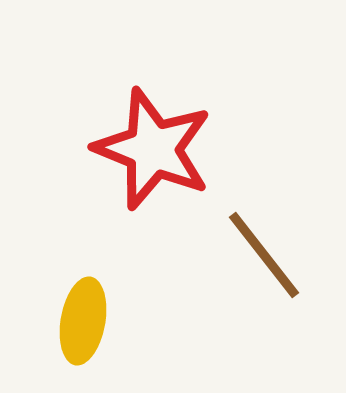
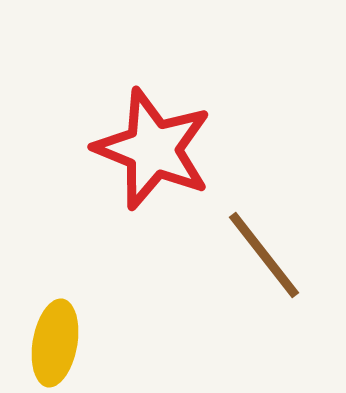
yellow ellipse: moved 28 px left, 22 px down
